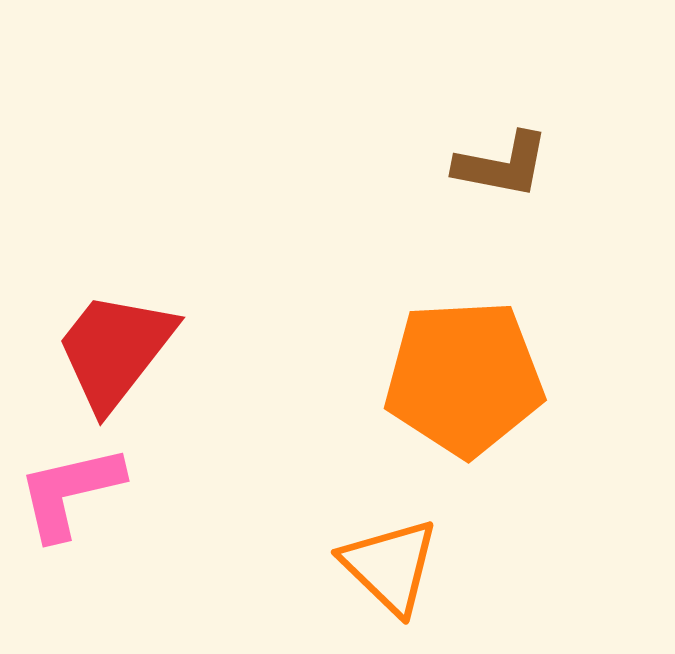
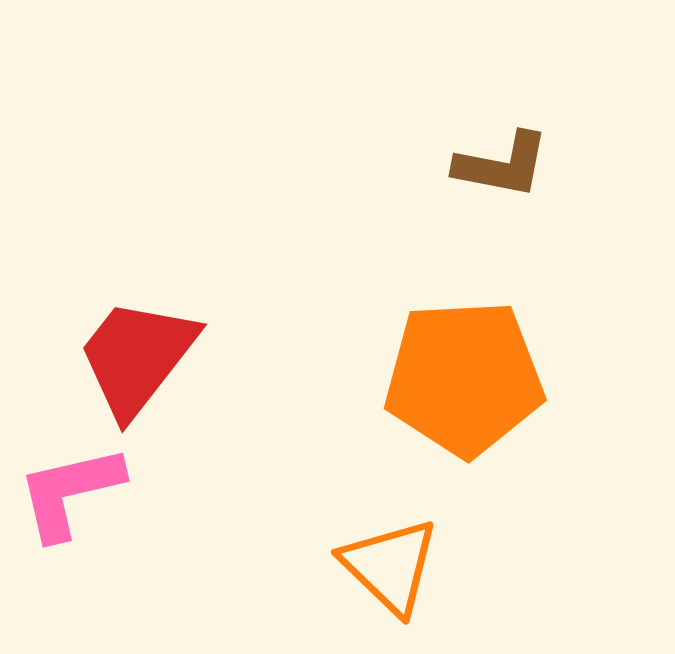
red trapezoid: moved 22 px right, 7 px down
